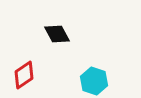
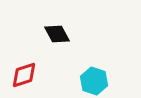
red diamond: rotated 16 degrees clockwise
